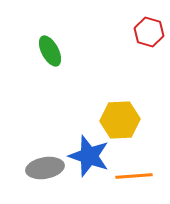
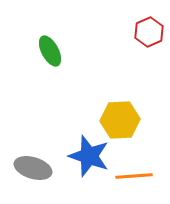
red hexagon: rotated 20 degrees clockwise
gray ellipse: moved 12 px left; rotated 27 degrees clockwise
